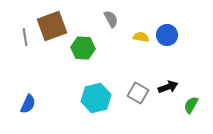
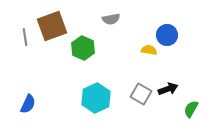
gray semicircle: rotated 108 degrees clockwise
yellow semicircle: moved 8 px right, 13 px down
green hexagon: rotated 20 degrees clockwise
black arrow: moved 2 px down
gray square: moved 3 px right, 1 px down
cyan hexagon: rotated 12 degrees counterclockwise
green semicircle: moved 4 px down
